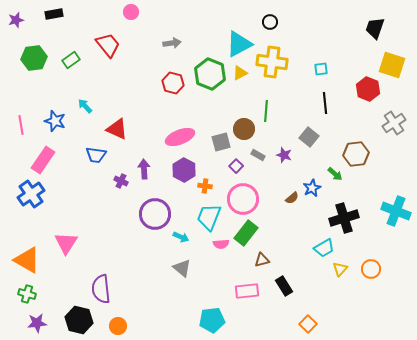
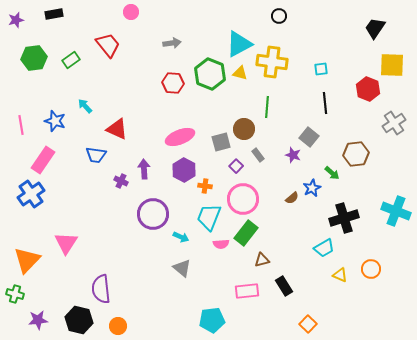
black circle at (270, 22): moved 9 px right, 6 px up
black trapezoid at (375, 28): rotated 15 degrees clockwise
yellow square at (392, 65): rotated 16 degrees counterclockwise
yellow triangle at (240, 73): rotated 42 degrees clockwise
red hexagon at (173, 83): rotated 10 degrees counterclockwise
green line at (266, 111): moved 1 px right, 4 px up
gray rectangle at (258, 155): rotated 24 degrees clockwise
purple star at (284, 155): moved 9 px right
green arrow at (335, 174): moved 3 px left, 1 px up
purple circle at (155, 214): moved 2 px left
orange triangle at (27, 260): rotated 44 degrees clockwise
yellow triangle at (340, 269): moved 6 px down; rotated 49 degrees counterclockwise
green cross at (27, 294): moved 12 px left
purple star at (37, 323): moved 1 px right, 3 px up
